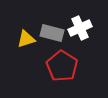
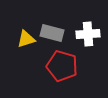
white cross: moved 8 px right, 6 px down; rotated 20 degrees clockwise
red pentagon: rotated 16 degrees counterclockwise
